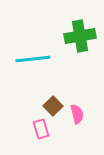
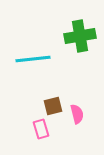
brown square: rotated 30 degrees clockwise
